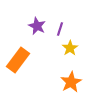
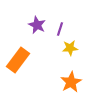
purple star: moved 1 px up
yellow star: rotated 28 degrees clockwise
